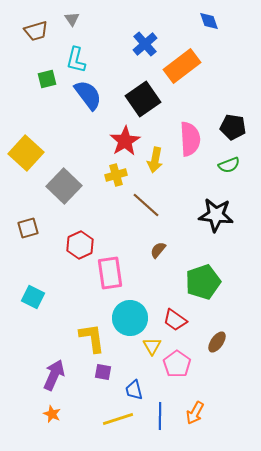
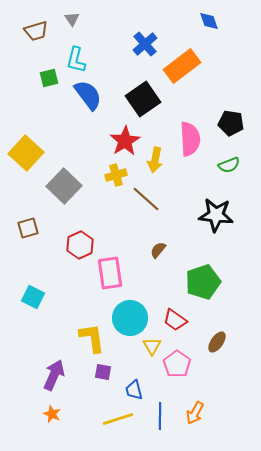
green square: moved 2 px right, 1 px up
black pentagon: moved 2 px left, 4 px up
brown line: moved 6 px up
